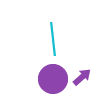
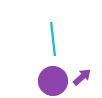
purple circle: moved 2 px down
